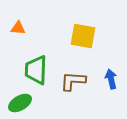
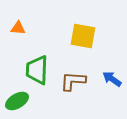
green trapezoid: moved 1 px right
blue arrow: moved 1 px right; rotated 42 degrees counterclockwise
green ellipse: moved 3 px left, 2 px up
